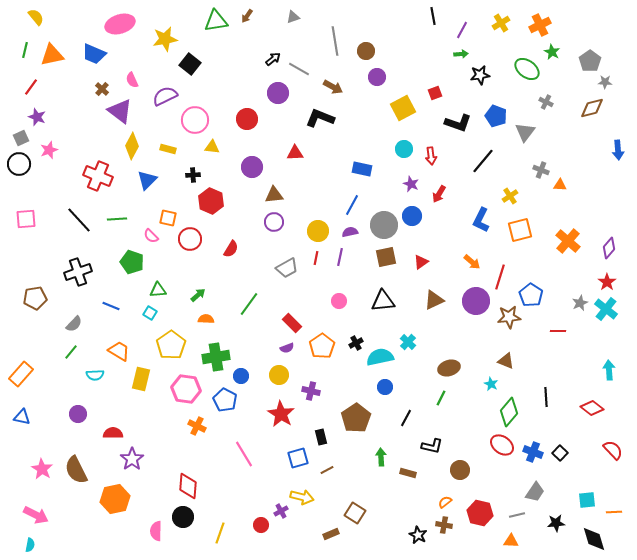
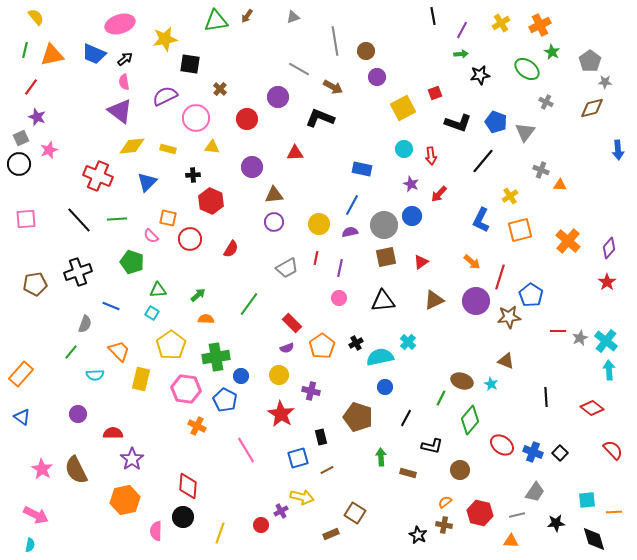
black arrow at (273, 59): moved 148 px left
black square at (190, 64): rotated 30 degrees counterclockwise
pink semicircle at (132, 80): moved 8 px left, 2 px down; rotated 14 degrees clockwise
brown cross at (102, 89): moved 118 px right
purple circle at (278, 93): moved 4 px down
blue pentagon at (496, 116): moved 6 px down
pink circle at (195, 120): moved 1 px right, 2 px up
yellow diamond at (132, 146): rotated 56 degrees clockwise
blue triangle at (147, 180): moved 2 px down
red arrow at (439, 194): rotated 12 degrees clockwise
yellow circle at (318, 231): moved 1 px right, 7 px up
purple line at (340, 257): moved 11 px down
brown pentagon at (35, 298): moved 14 px up
pink circle at (339, 301): moved 3 px up
gray star at (580, 303): moved 35 px down
cyan cross at (606, 309): moved 32 px down
cyan square at (150, 313): moved 2 px right
gray semicircle at (74, 324): moved 11 px right; rotated 24 degrees counterclockwise
orange trapezoid at (119, 351): rotated 15 degrees clockwise
brown ellipse at (449, 368): moved 13 px right, 13 px down; rotated 35 degrees clockwise
green diamond at (509, 412): moved 39 px left, 8 px down
blue triangle at (22, 417): rotated 24 degrees clockwise
brown pentagon at (356, 418): moved 2 px right, 1 px up; rotated 20 degrees counterclockwise
pink line at (244, 454): moved 2 px right, 4 px up
orange hexagon at (115, 499): moved 10 px right, 1 px down
